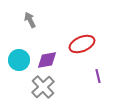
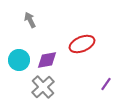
purple line: moved 8 px right, 8 px down; rotated 48 degrees clockwise
